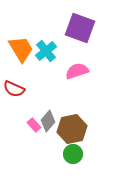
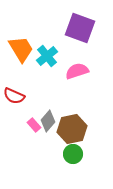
cyan cross: moved 1 px right, 5 px down
red semicircle: moved 7 px down
